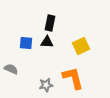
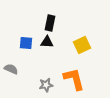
yellow square: moved 1 px right, 1 px up
orange L-shape: moved 1 px right, 1 px down
